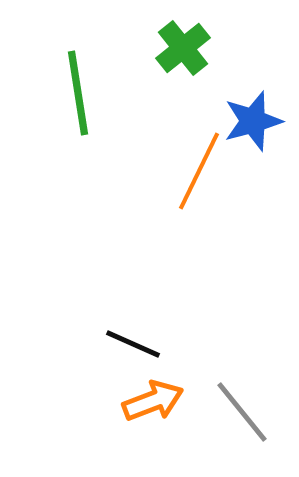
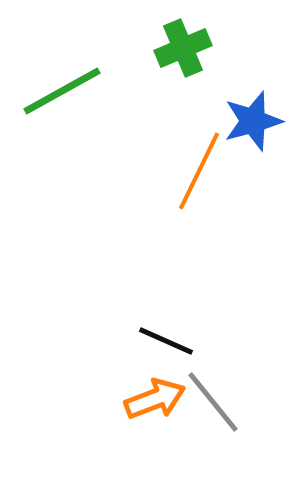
green cross: rotated 16 degrees clockwise
green line: moved 16 px left, 2 px up; rotated 70 degrees clockwise
black line: moved 33 px right, 3 px up
orange arrow: moved 2 px right, 2 px up
gray line: moved 29 px left, 10 px up
